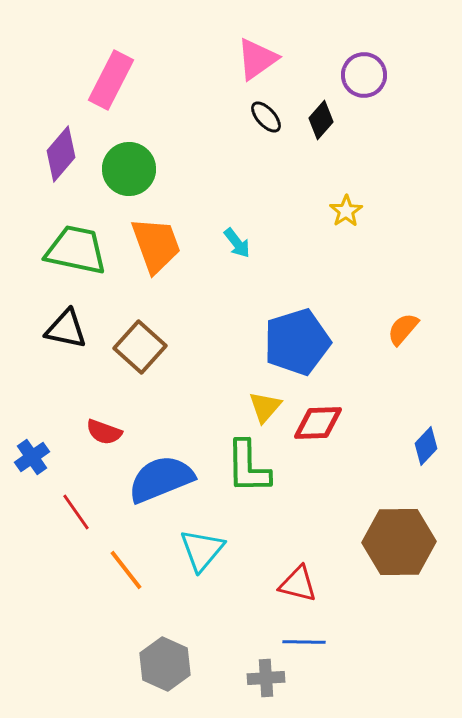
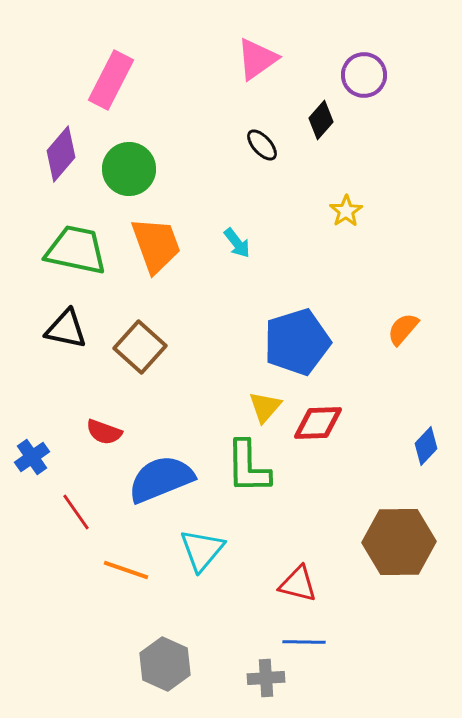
black ellipse: moved 4 px left, 28 px down
orange line: rotated 33 degrees counterclockwise
